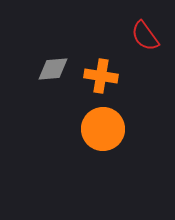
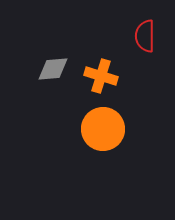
red semicircle: rotated 36 degrees clockwise
orange cross: rotated 8 degrees clockwise
